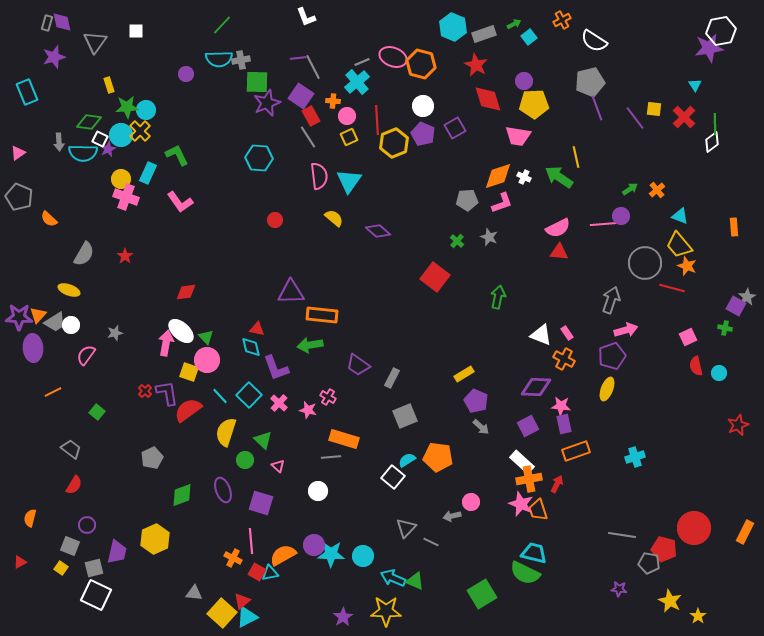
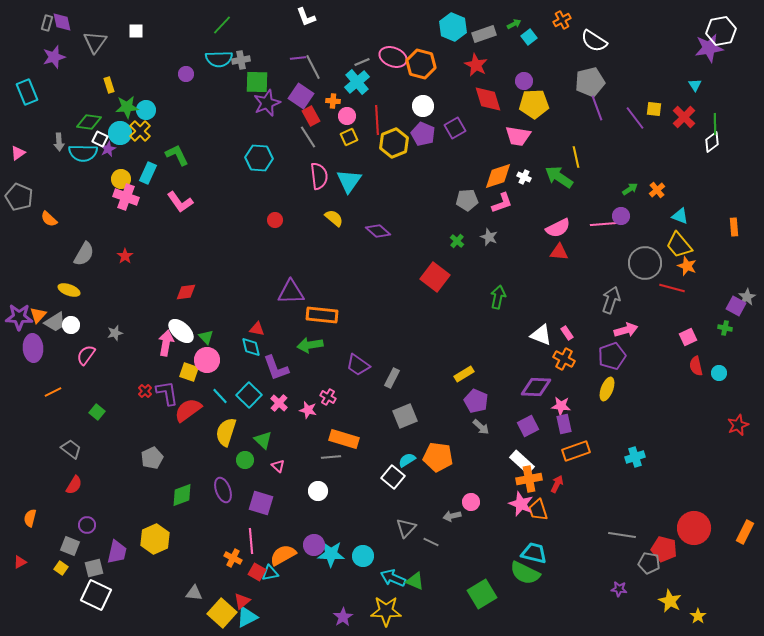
cyan circle at (121, 135): moved 1 px left, 2 px up
